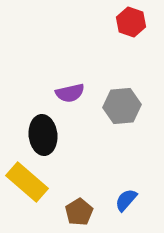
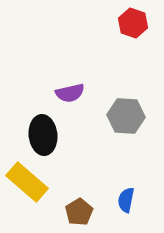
red hexagon: moved 2 px right, 1 px down
gray hexagon: moved 4 px right, 10 px down; rotated 9 degrees clockwise
blue semicircle: rotated 30 degrees counterclockwise
